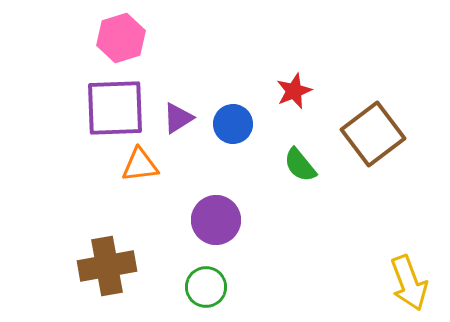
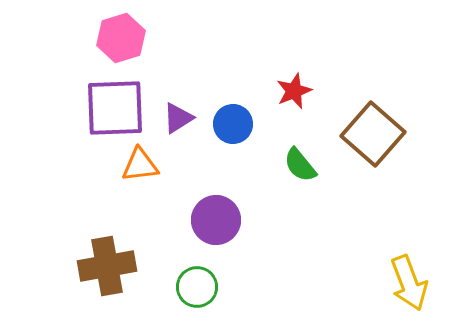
brown square: rotated 12 degrees counterclockwise
green circle: moved 9 px left
